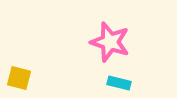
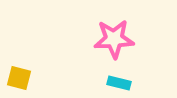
pink star: moved 4 px right, 3 px up; rotated 21 degrees counterclockwise
